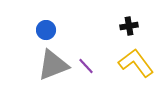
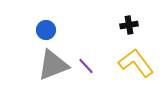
black cross: moved 1 px up
